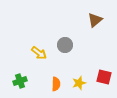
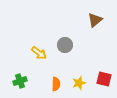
red square: moved 2 px down
